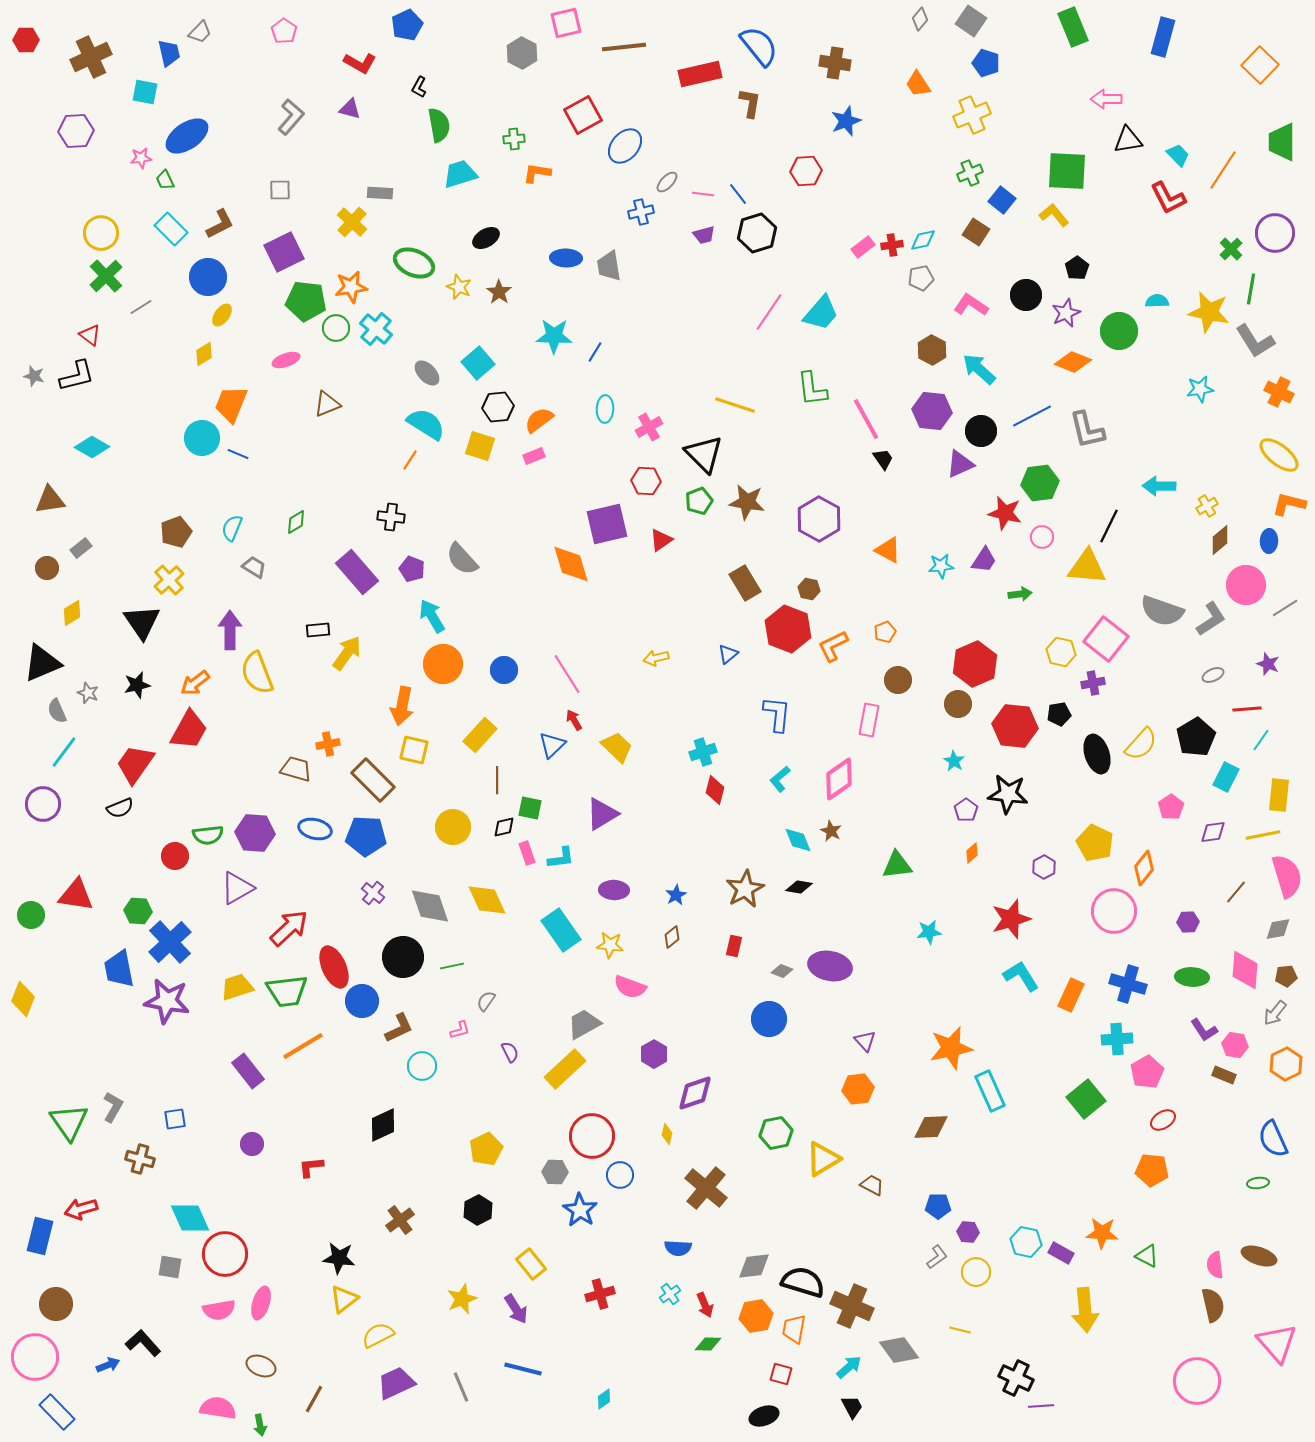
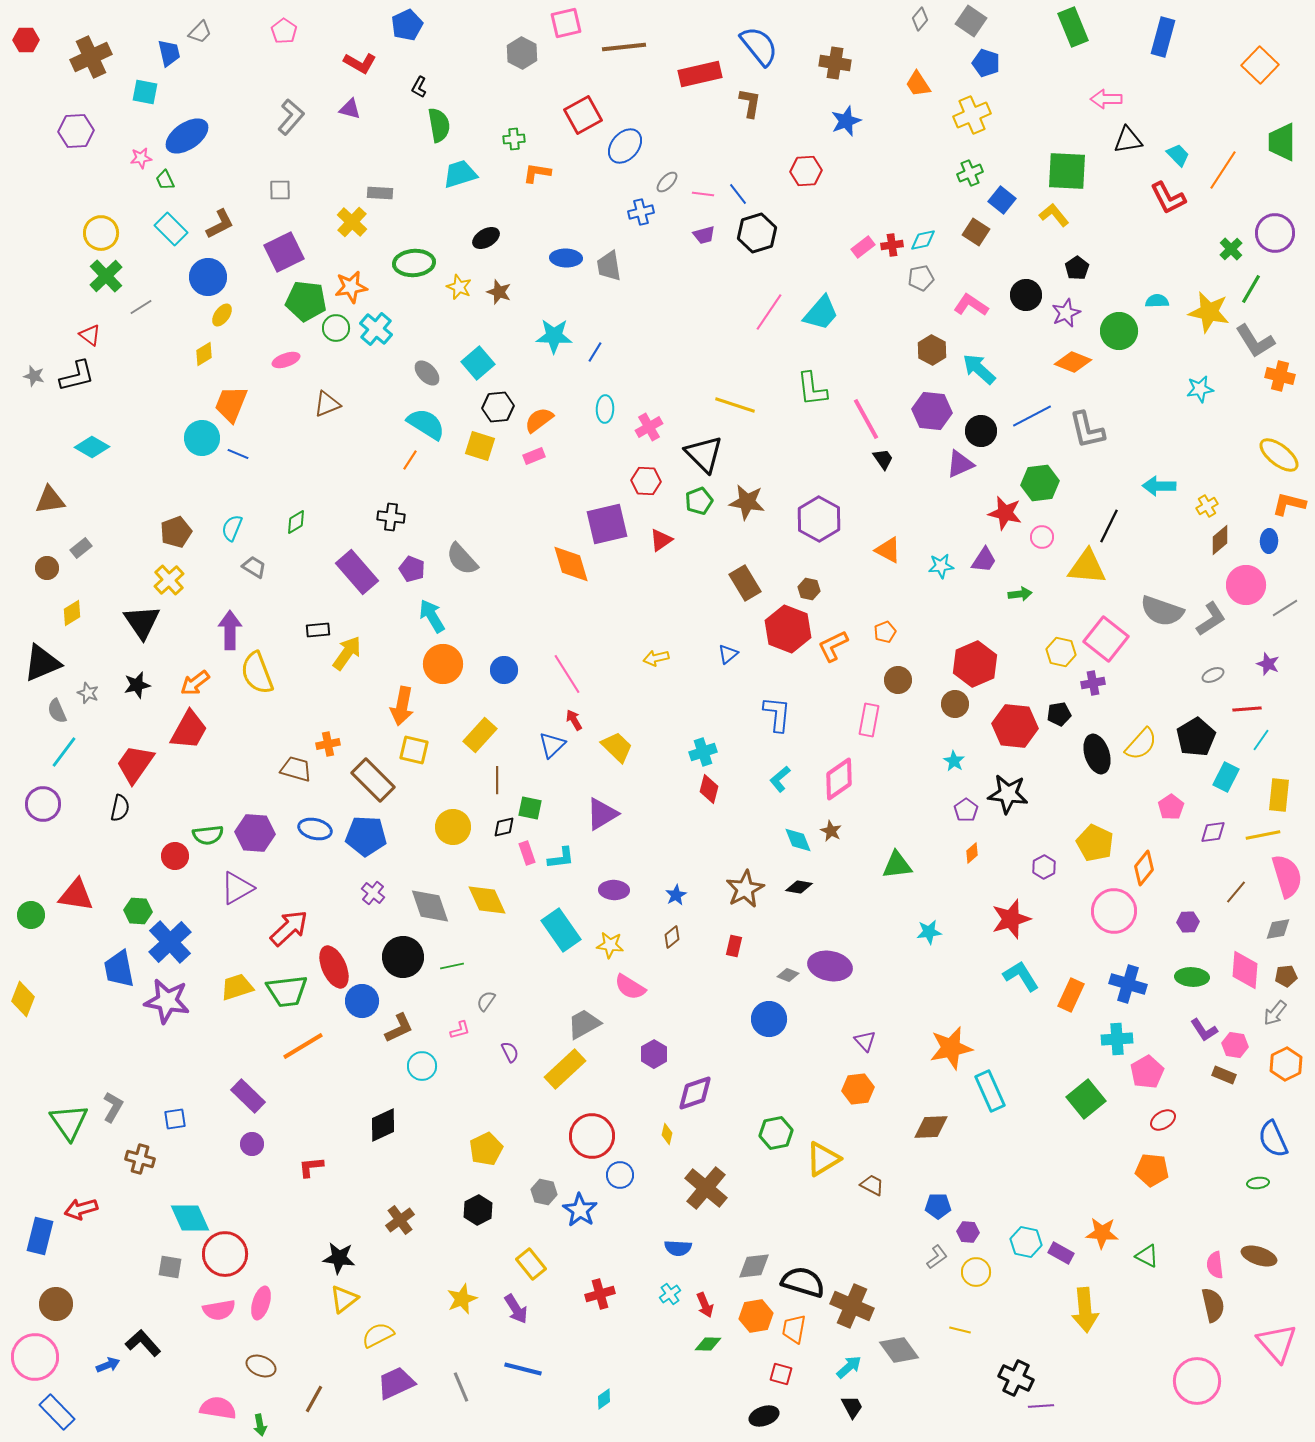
green ellipse at (414, 263): rotated 27 degrees counterclockwise
green line at (1251, 289): rotated 20 degrees clockwise
brown star at (499, 292): rotated 15 degrees counterclockwise
orange cross at (1279, 392): moved 1 px right, 16 px up; rotated 12 degrees counterclockwise
brown circle at (958, 704): moved 3 px left
red diamond at (715, 790): moved 6 px left, 1 px up
black semicircle at (120, 808): rotated 56 degrees counterclockwise
gray diamond at (782, 971): moved 6 px right, 4 px down
pink semicircle at (630, 987): rotated 12 degrees clockwise
purple rectangle at (248, 1071): moved 25 px down; rotated 8 degrees counterclockwise
gray hexagon at (555, 1172): moved 11 px left, 20 px down; rotated 10 degrees clockwise
